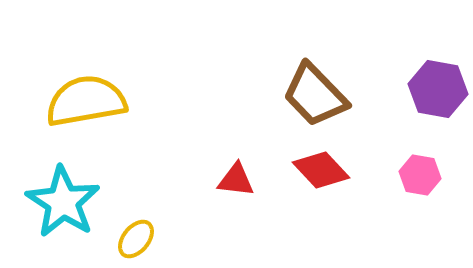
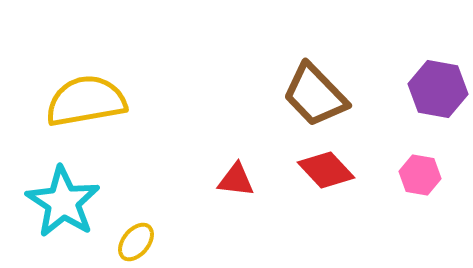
red diamond: moved 5 px right
yellow ellipse: moved 3 px down
